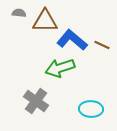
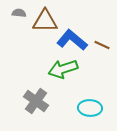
green arrow: moved 3 px right, 1 px down
cyan ellipse: moved 1 px left, 1 px up
